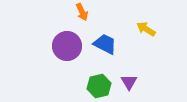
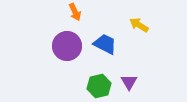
orange arrow: moved 7 px left
yellow arrow: moved 7 px left, 4 px up
